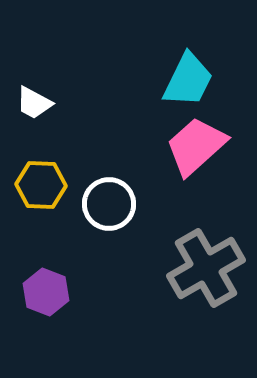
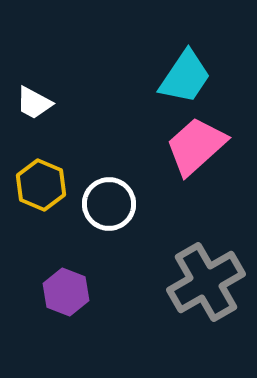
cyan trapezoid: moved 3 px left, 3 px up; rotated 8 degrees clockwise
yellow hexagon: rotated 21 degrees clockwise
gray cross: moved 14 px down
purple hexagon: moved 20 px right
